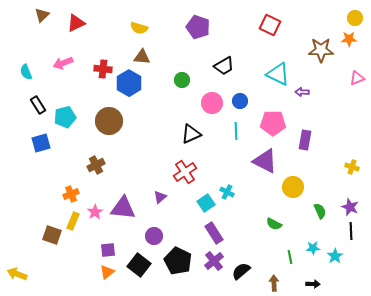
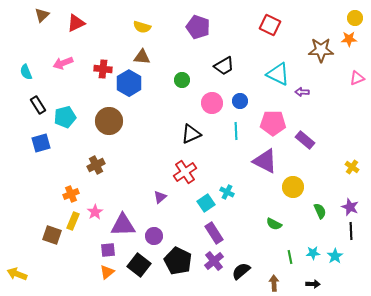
yellow semicircle at (139, 28): moved 3 px right, 1 px up
purple rectangle at (305, 140): rotated 60 degrees counterclockwise
yellow cross at (352, 167): rotated 16 degrees clockwise
purple triangle at (123, 208): moved 17 px down; rotated 8 degrees counterclockwise
cyan star at (313, 248): moved 5 px down
